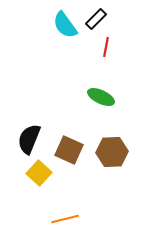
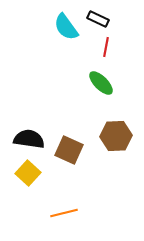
black rectangle: moved 2 px right; rotated 70 degrees clockwise
cyan semicircle: moved 1 px right, 2 px down
green ellipse: moved 14 px up; rotated 20 degrees clockwise
black semicircle: rotated 76 degrees clockwise
brown hexagon: moved 4 px right, 16 px up
yellow square: moved 11 px left
orange line: moved 1 px left, 6 px up
